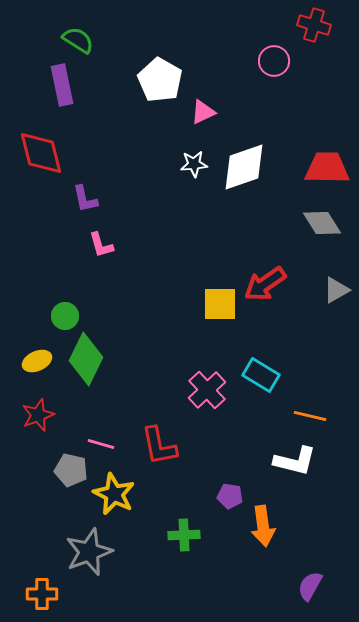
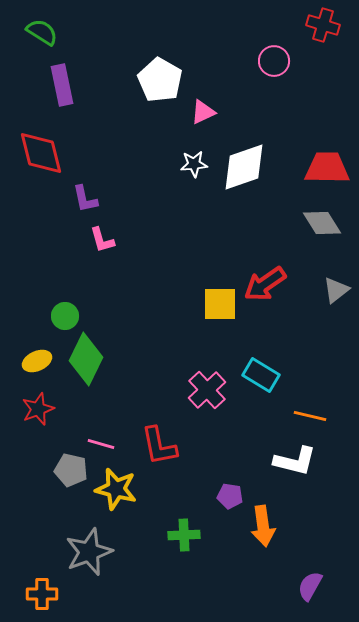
red cross: moved 9 px right
green semicircle: moved 36 px left, 8 px up
pink L-shape: moved 1 px right, 5 px up
gray triangle: rotated 8 degrees counterclockwise
red star: moved 6 px up
yellow star: moved 2 px right, 5 px up; rotated 12 degrees counterclockwise
